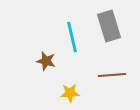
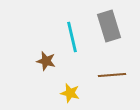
yellow star: rotated 18 degrees clockwise
